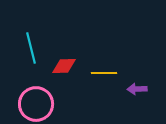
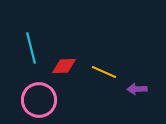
yellow line: moved 1 px up; rotated 25 degrees clockwise
pink circle: moved 3 px right, 4 px up
